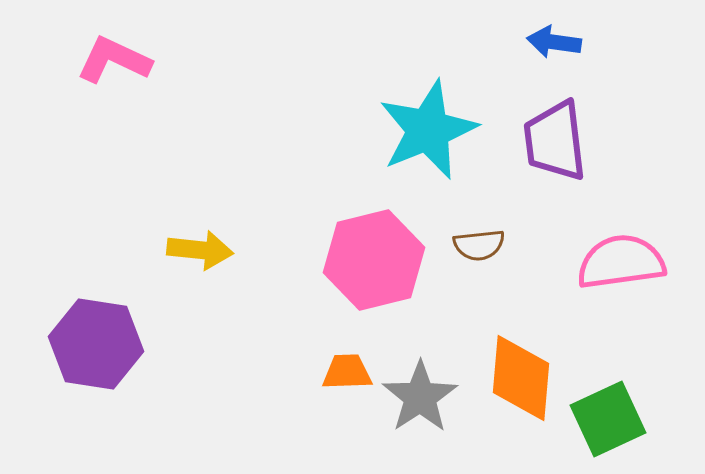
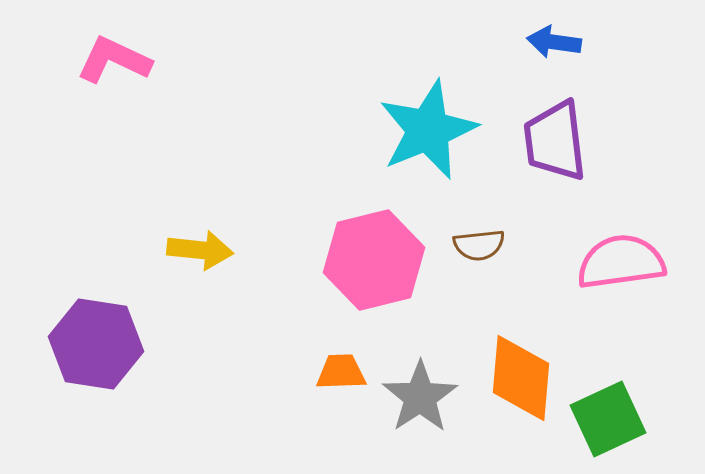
orange trapezoid: moved 6 px left
